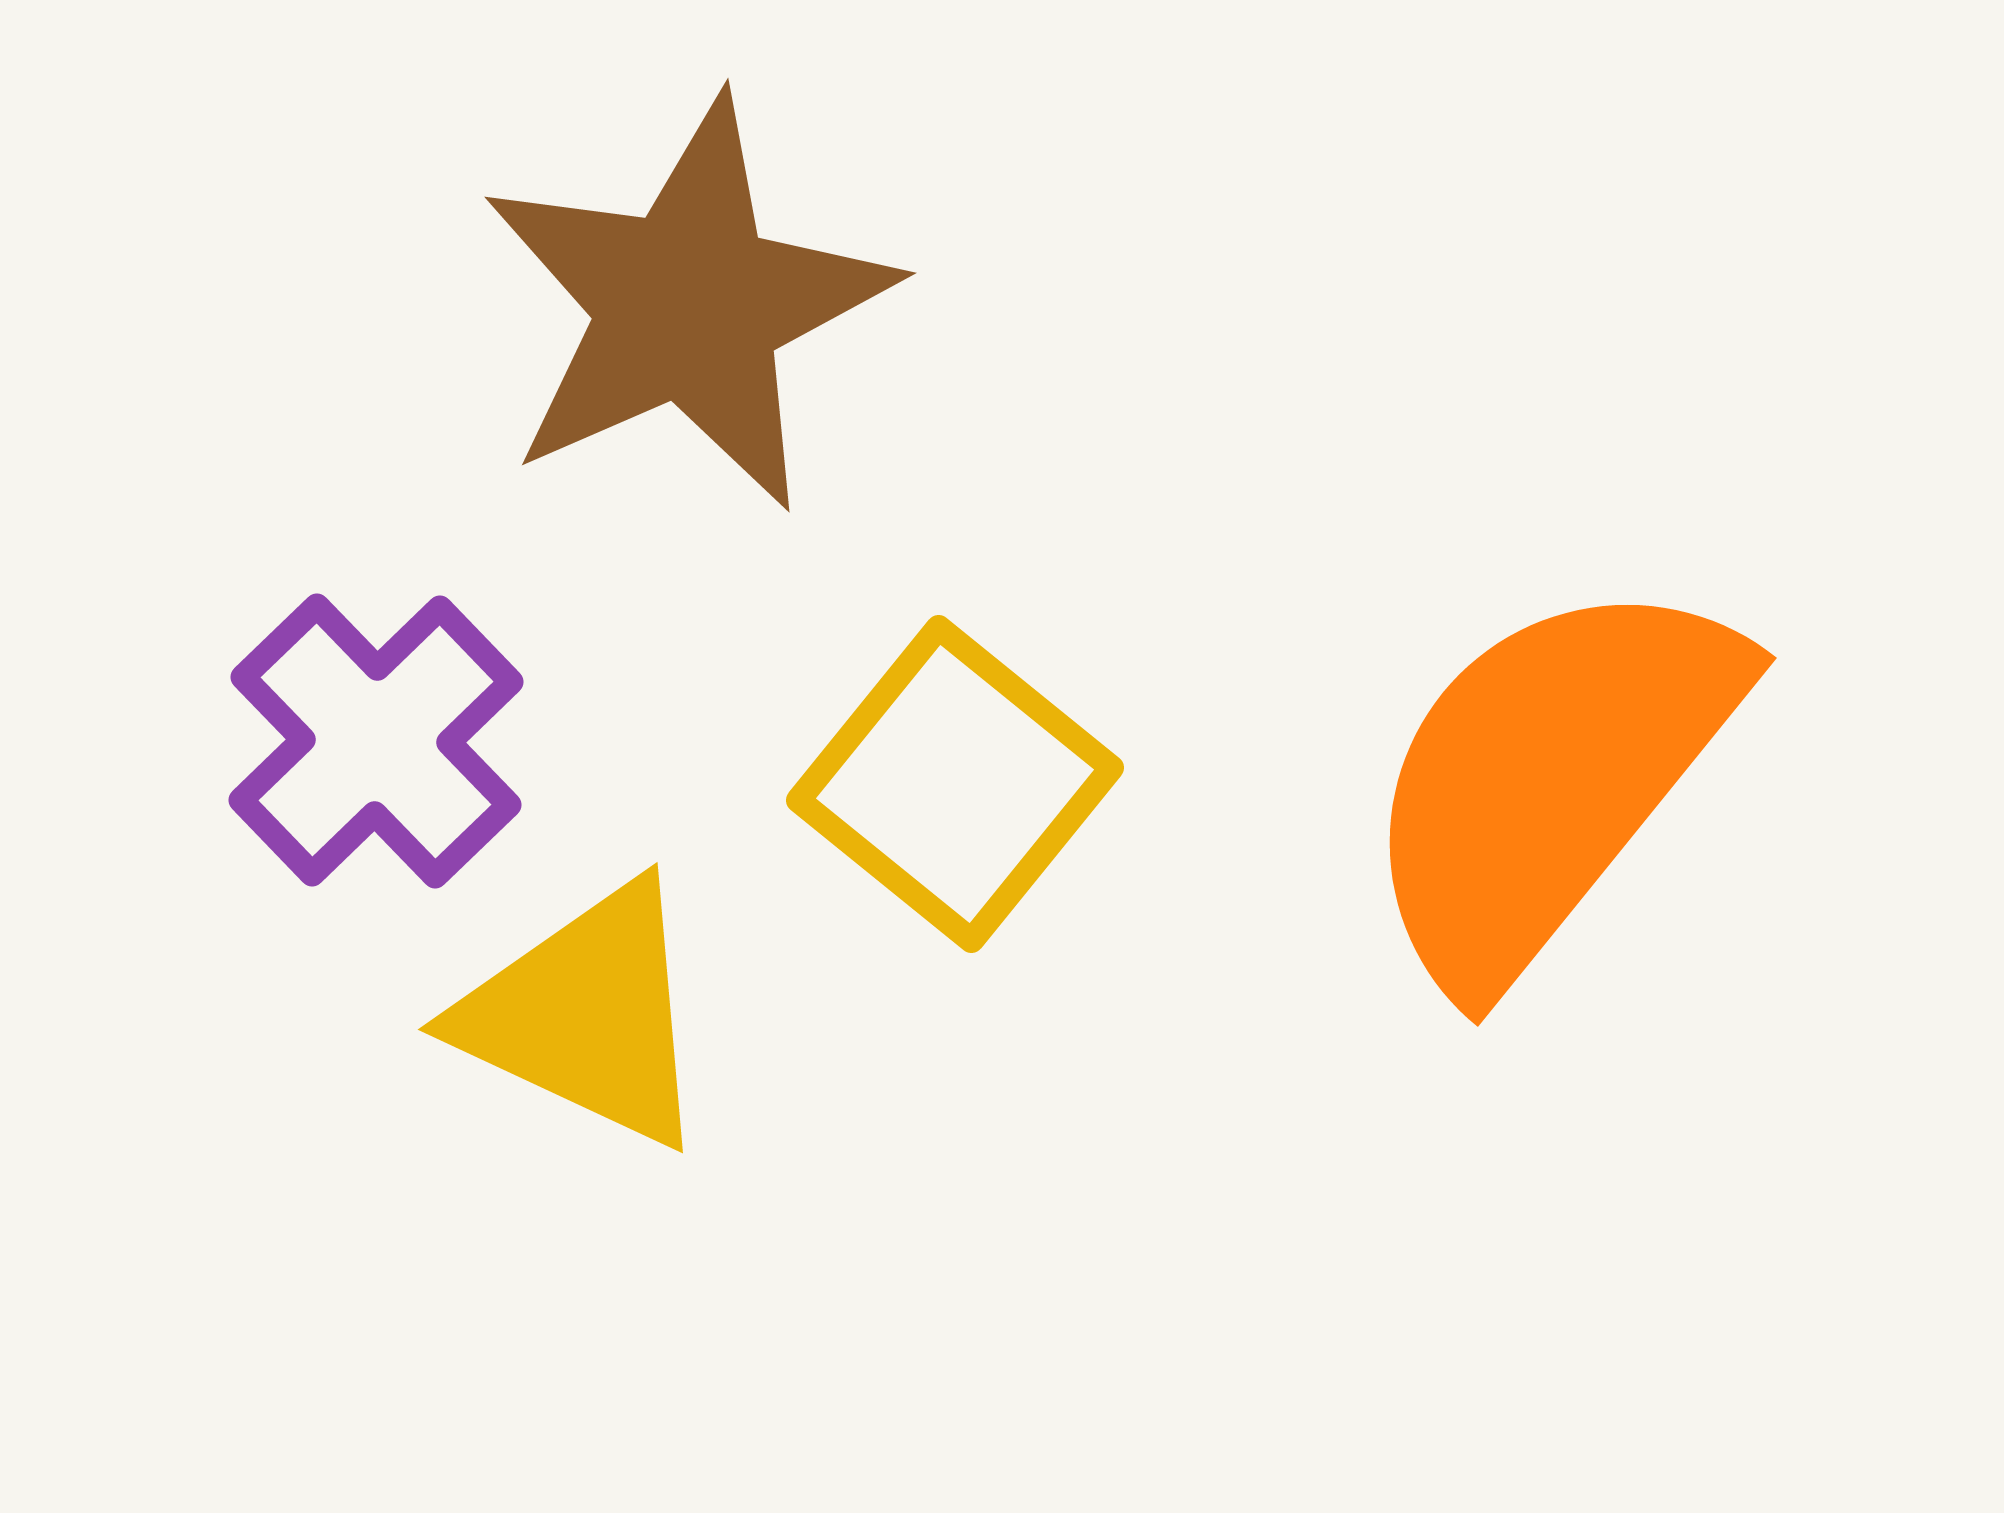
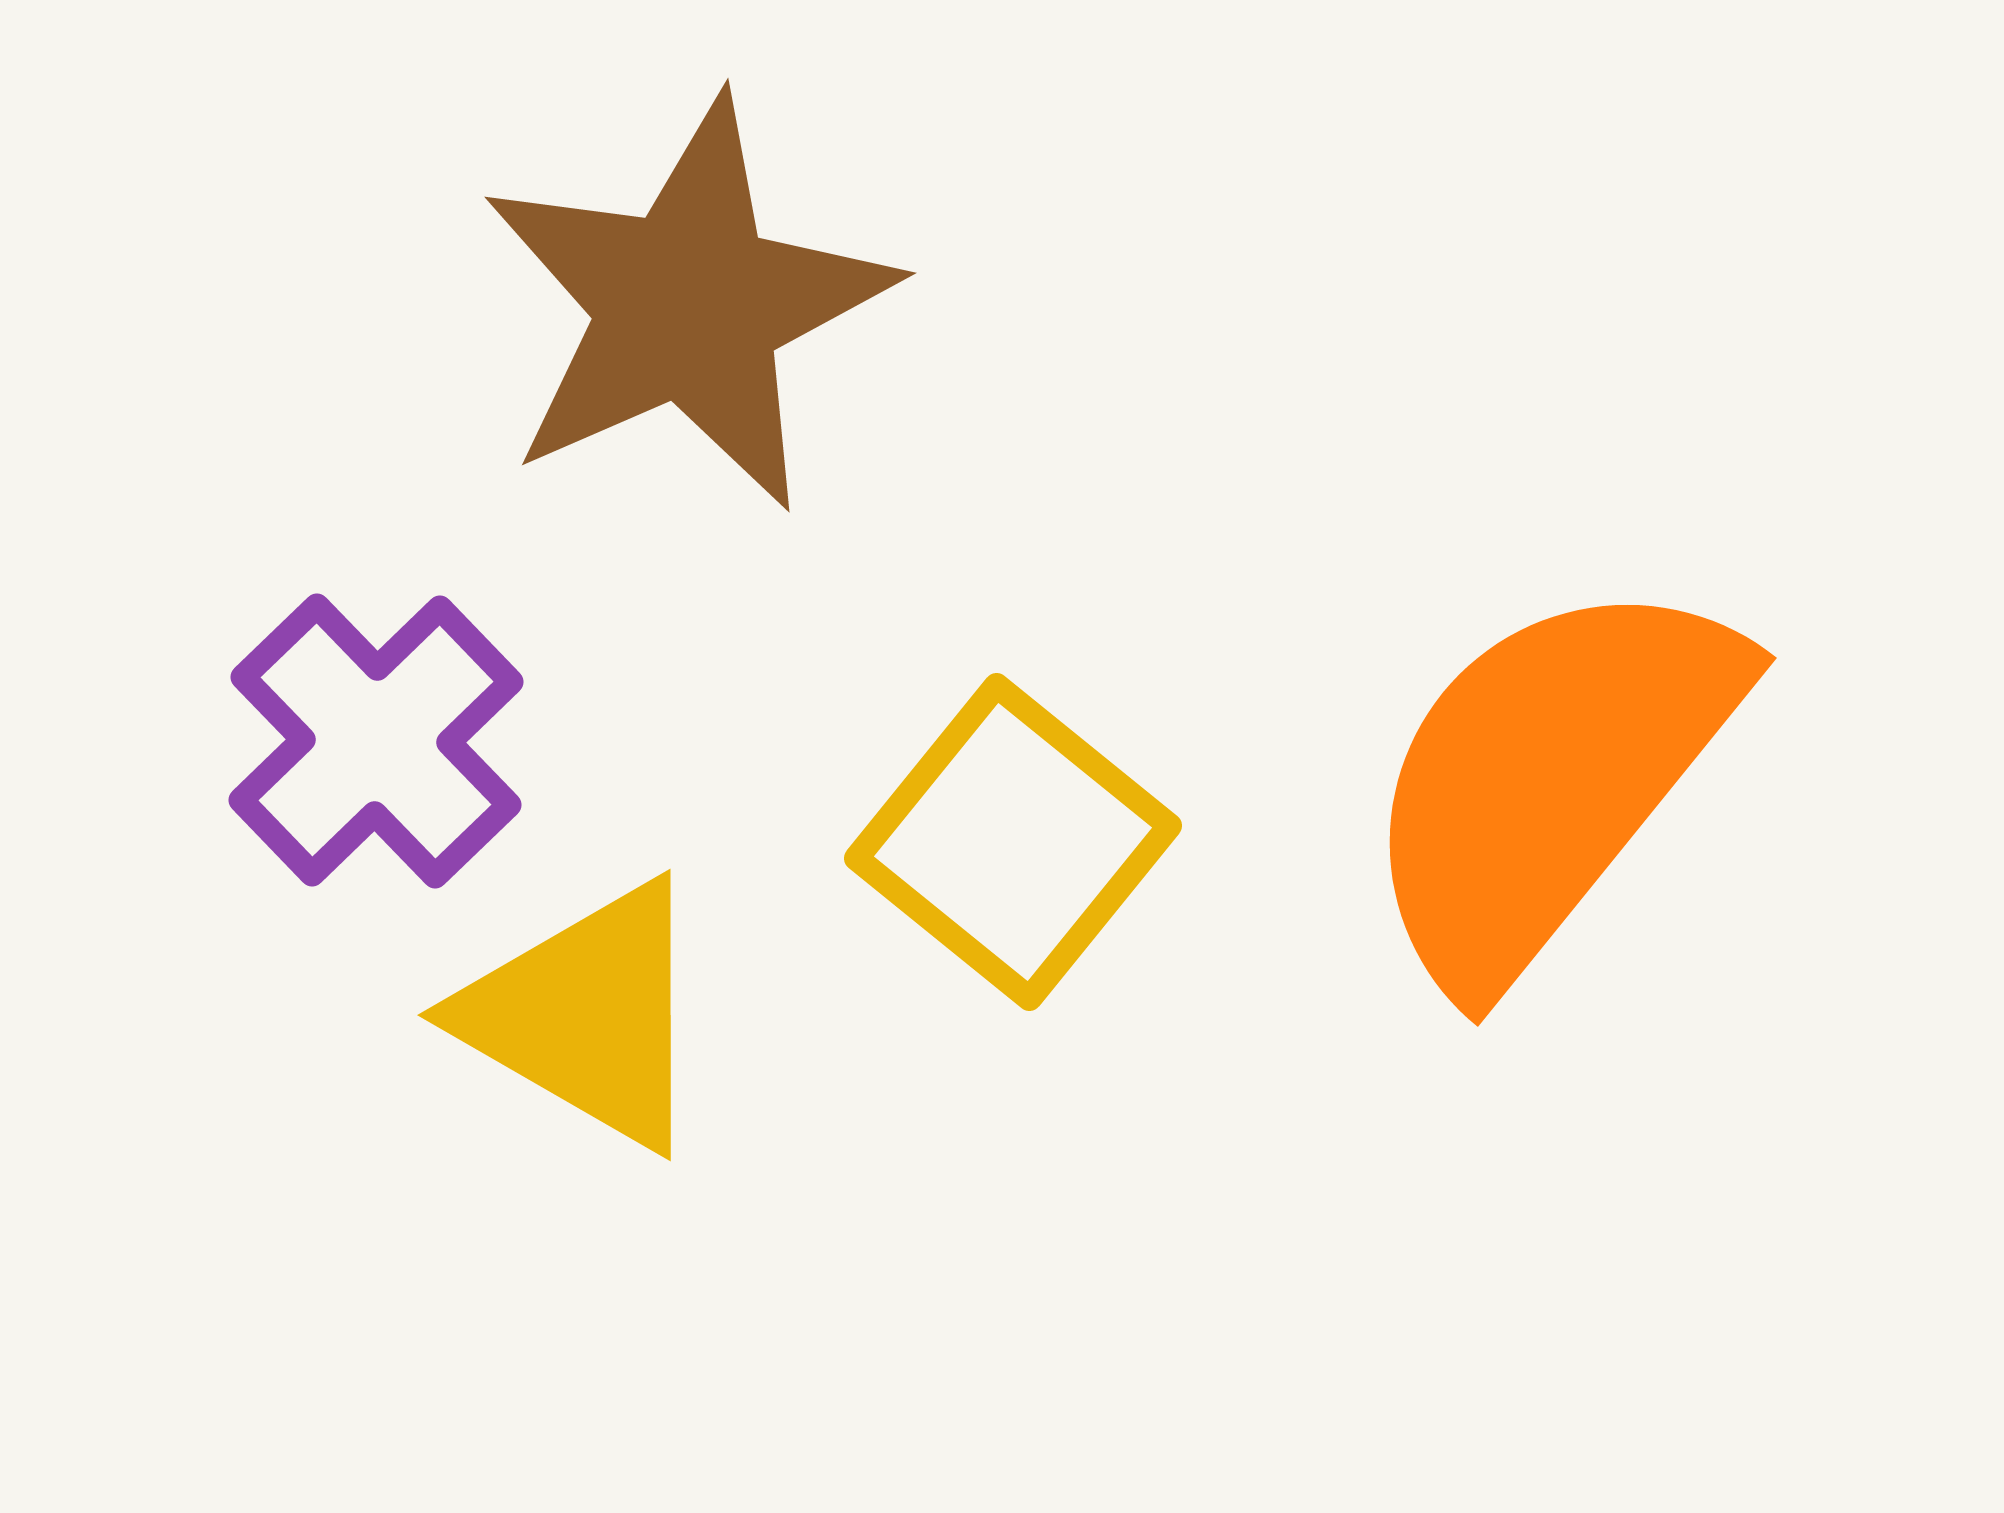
yellow square: moved 58 px right, 58 px down
yellow triangle: rotated 5 degrees clockwise
